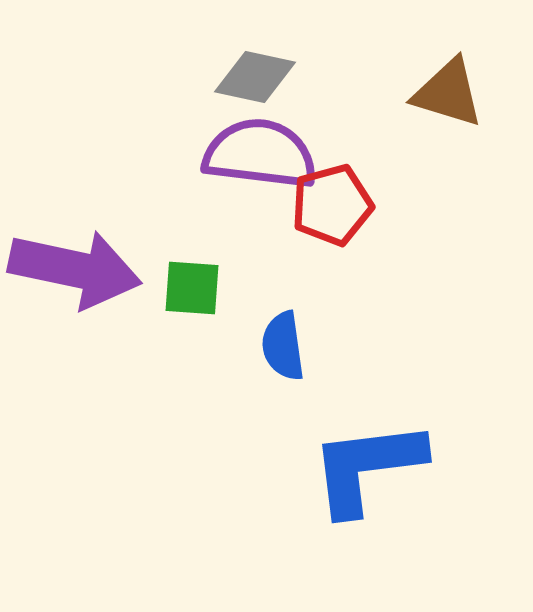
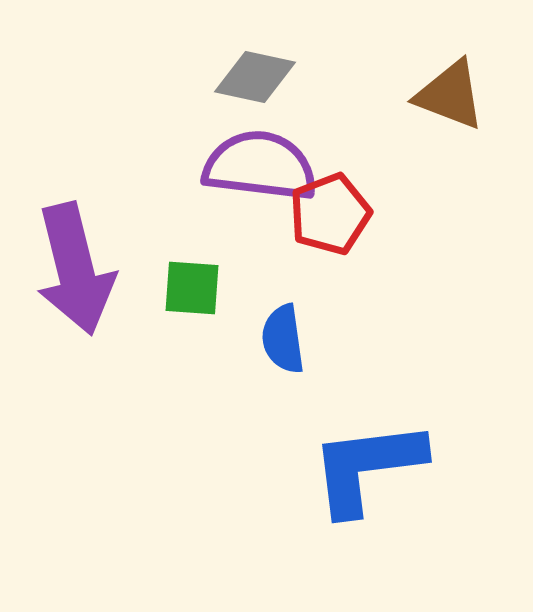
brown triangle: moved 2 px right, 2 px down; rotated 4 degrees clockwise
purple semicircle: moved 12 px down
red pentagon: moved 2 px left, 9 px down; rotated 6 degrees counterclockwise
purple arrow: rotated 64 degrees clockwise
blue semicircle: moved 7 px up
